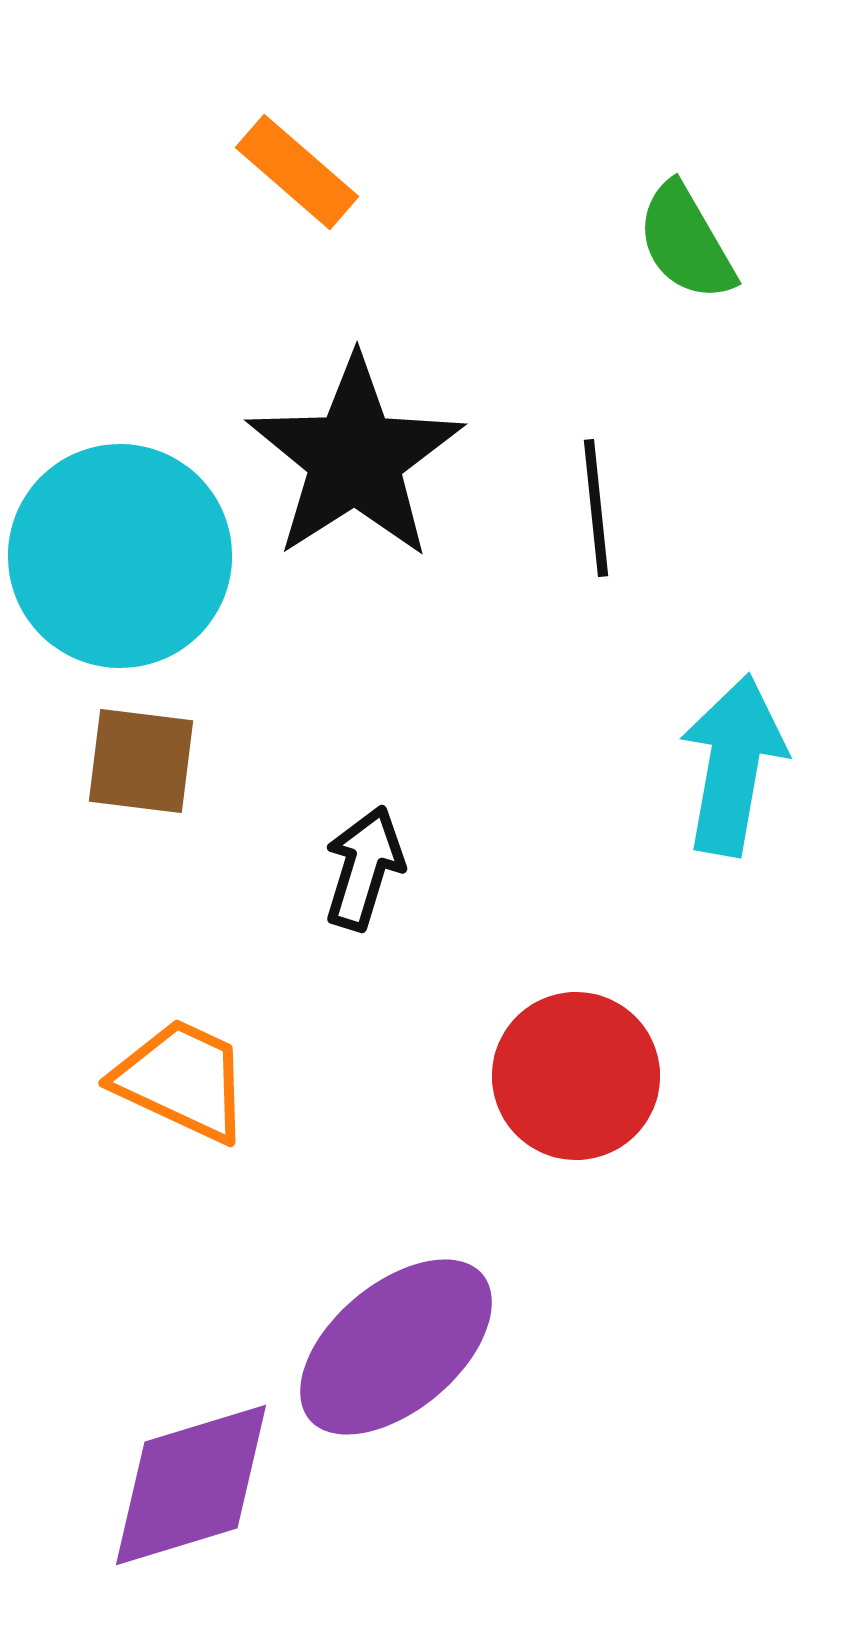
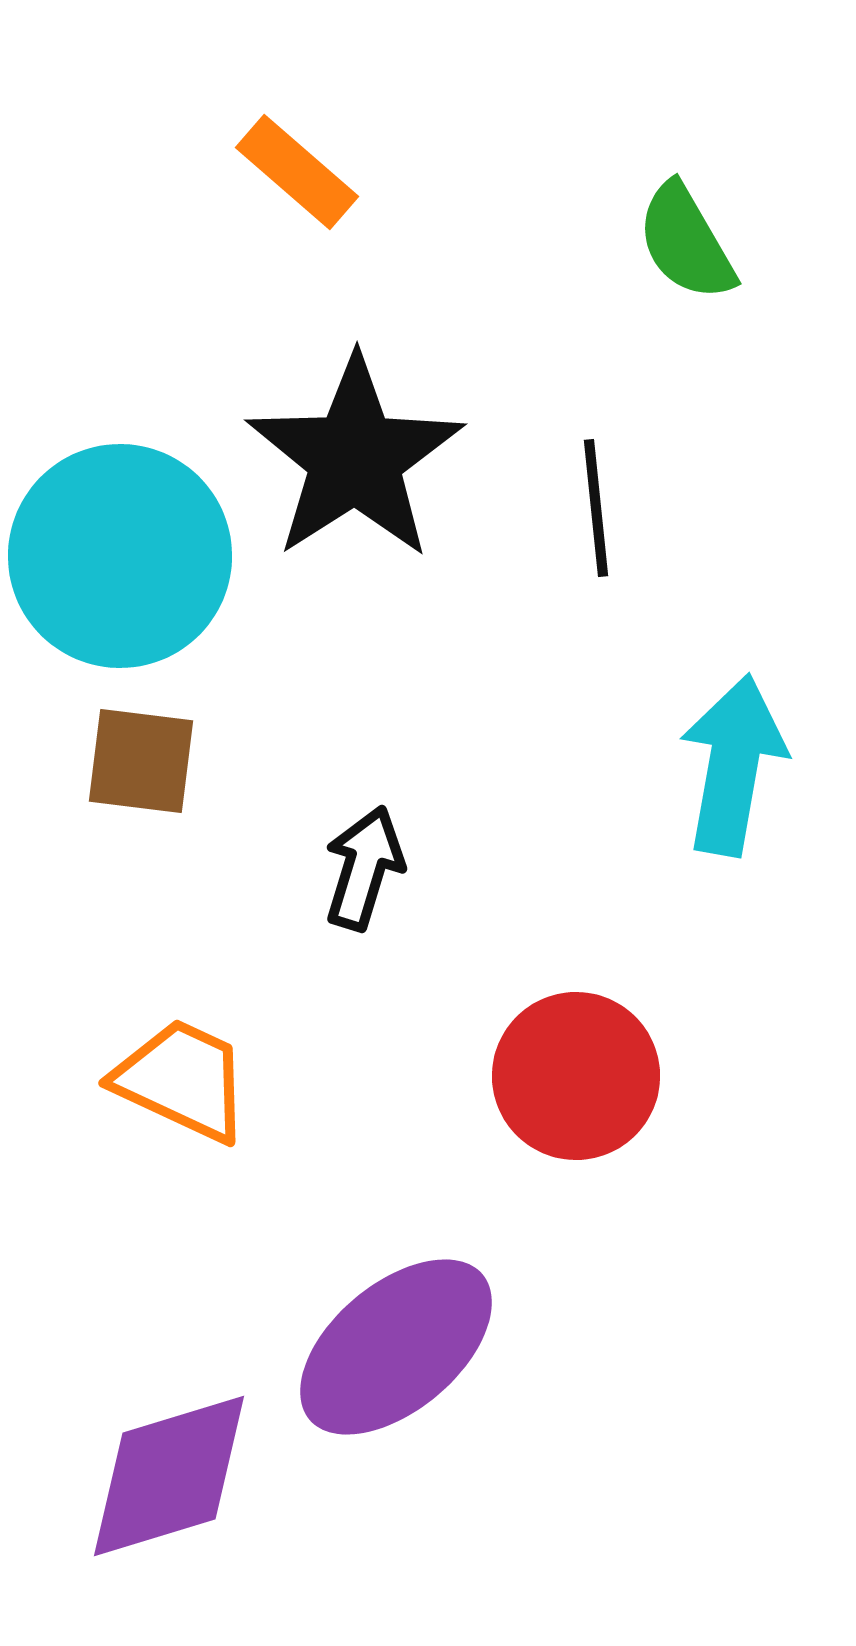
purple diamond: moved 22 px left, 9 px up
